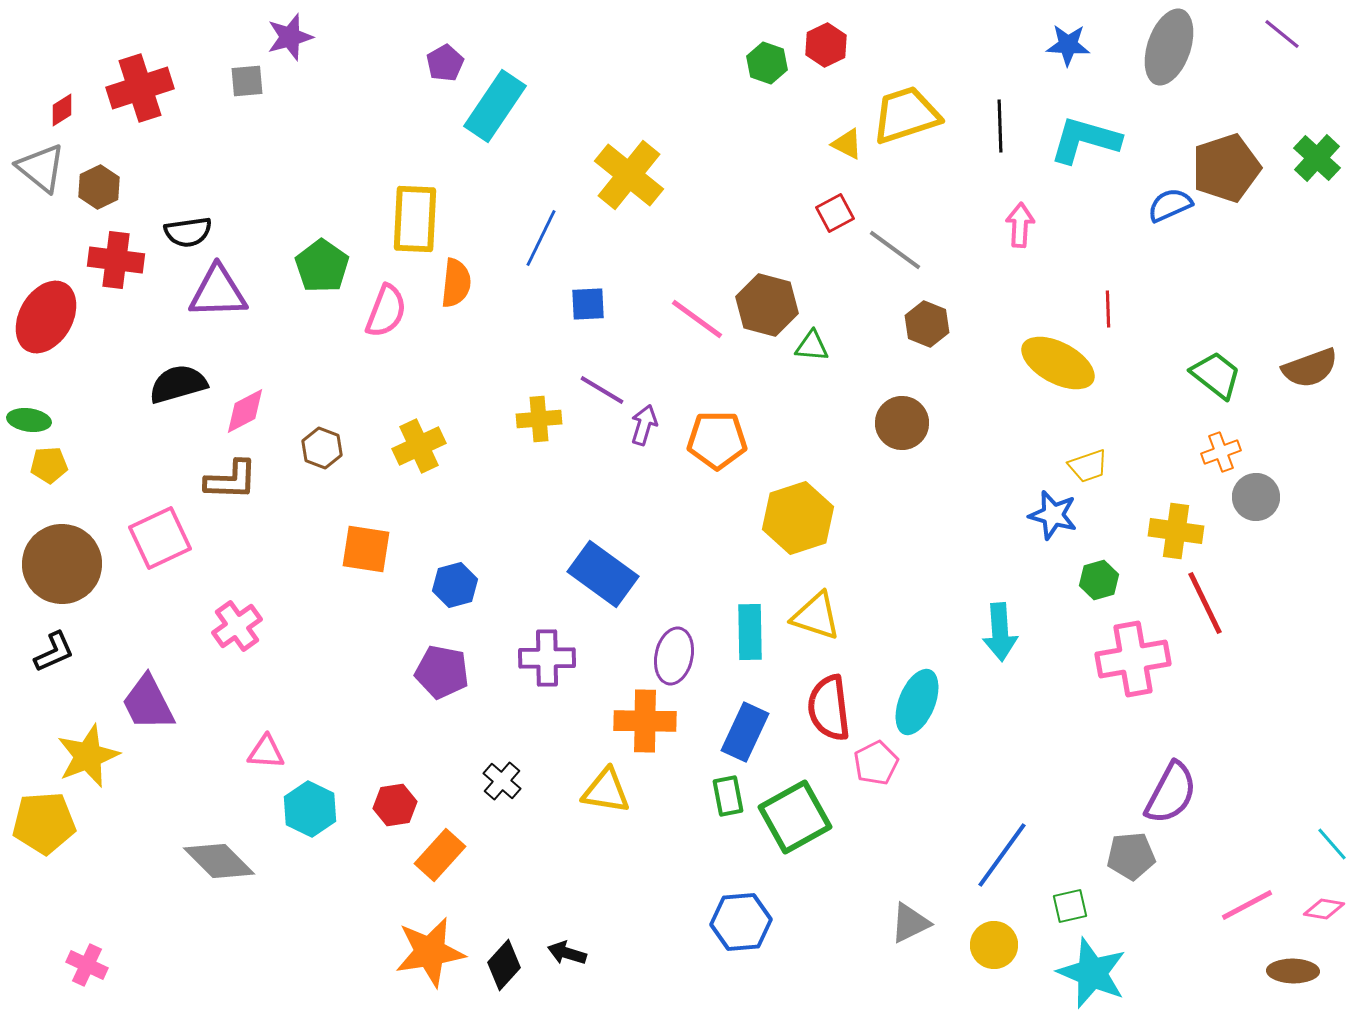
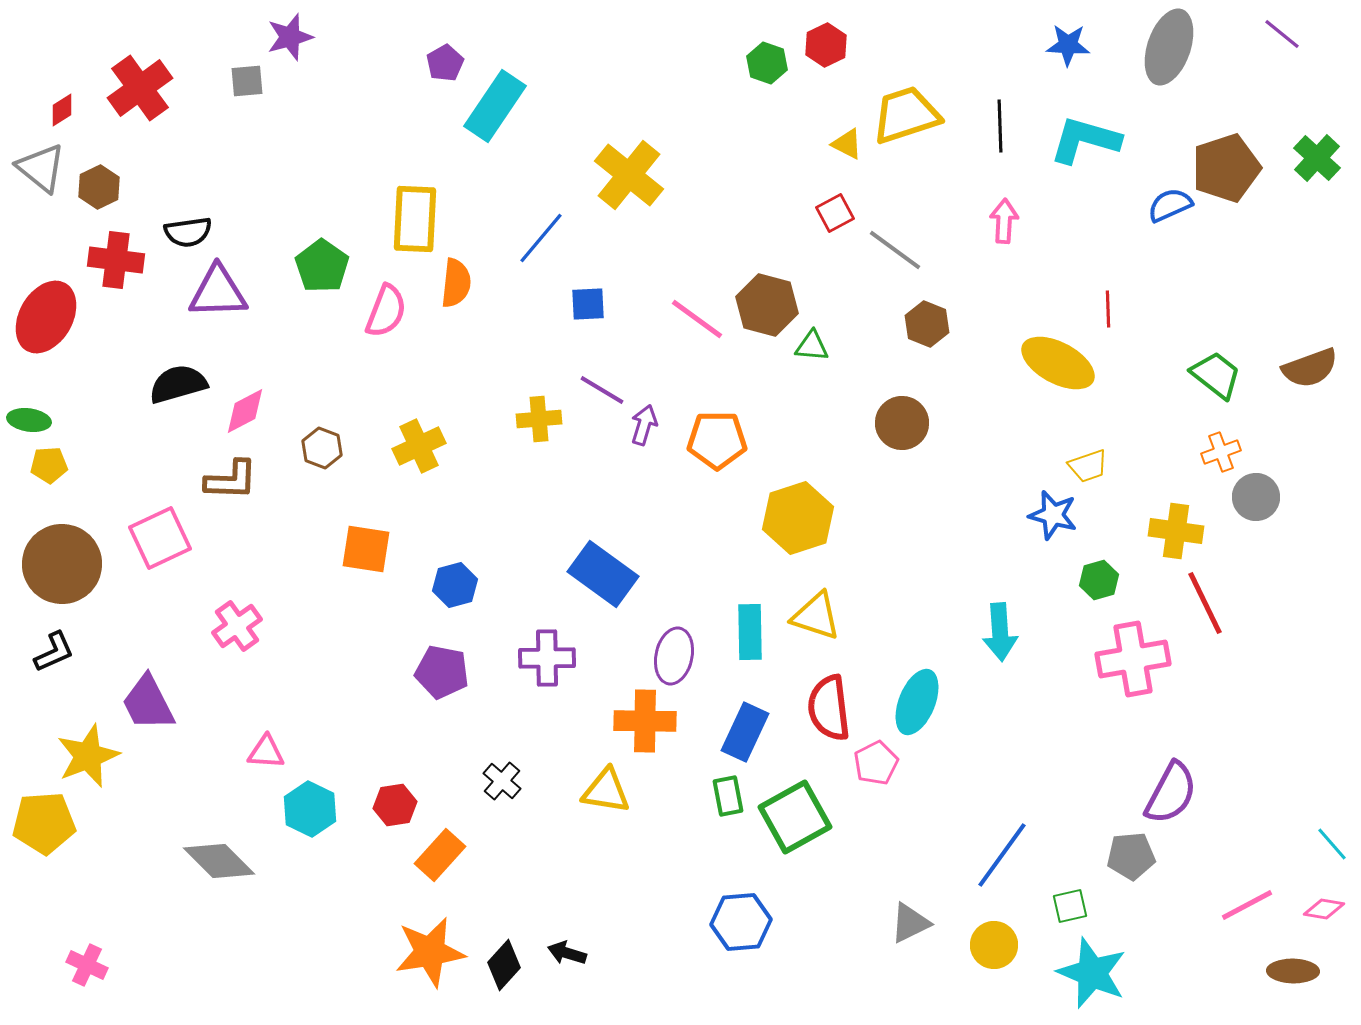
red cross at (140, 88): rotated 18 degrees counterclockwise
pink arrow at (1020, 225): moved 16 px left, 4 px up
blue line at (541, 238): rotated 14 degrees clockwise
